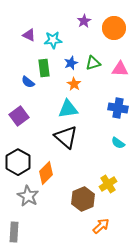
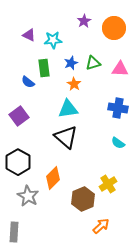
orange diamond: moved 7 px right, 5 px down
